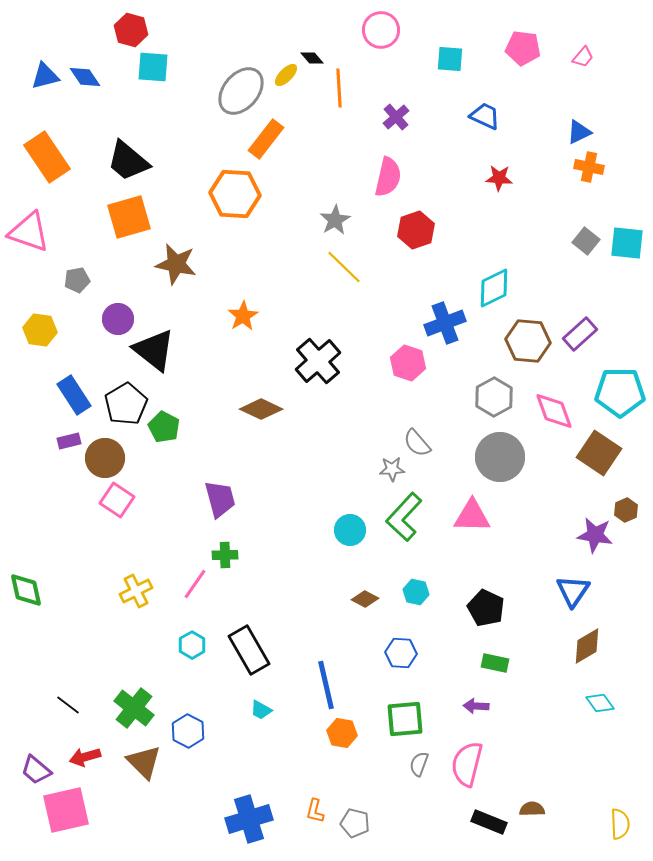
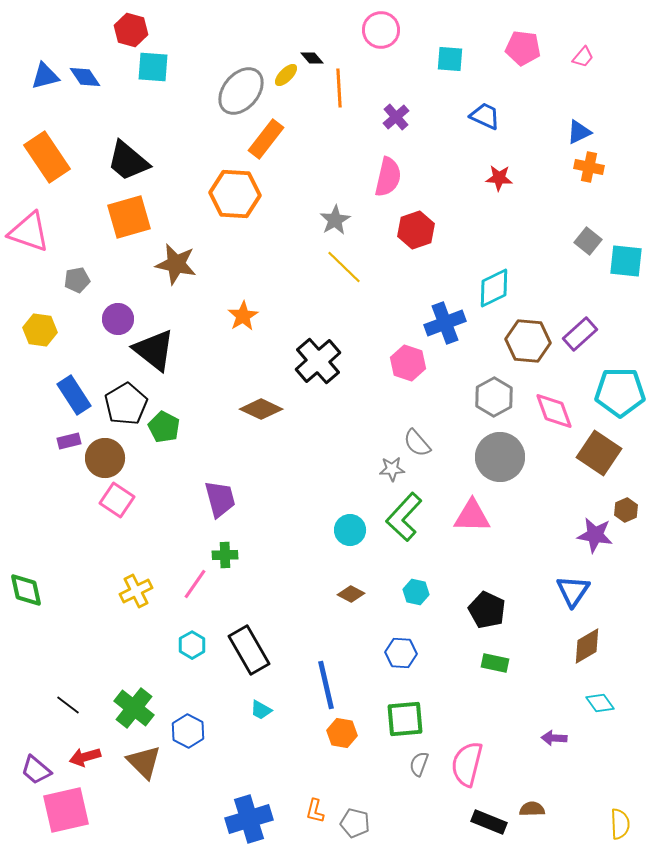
gray square at (586, 241): moved 2 px right
cyan square at (627, 243): moved 1 px left, 18 px down
brown diamond at (365, 599): moved 14 px left, 5 px up
black pentagon at (486, 608): moved 1 px right, 2 px down
purple arrow at (476, 706): moved 78 px right, 32 px down
